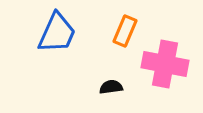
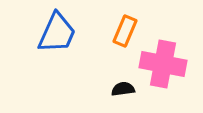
pink cross: moved 2 px left
black semicircle: moved 12 px right, 2 px down
